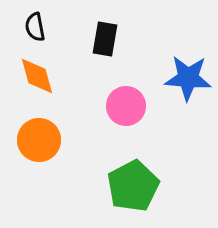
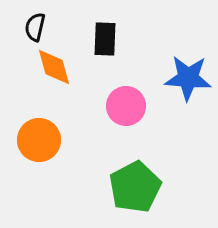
black semicircle: rotated 24 degrees clockwise
black rectangle: rotated 8 degrees counterclockwise
orange diamond: moved 17 px right, 9 px up
green pentagon: moved 2 px right, 1 px down
